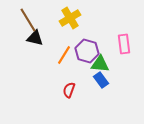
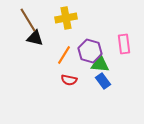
yellow cross: moved 4 px left; rotated 20 degrees clockwise
purple hexagon: moved 3 px right
blue rectangle: moved 2 px right, 1 px down
red semicircle: moved 10 px up; rotated 98 degrees counterclockwise
